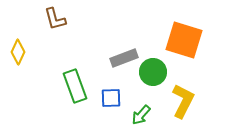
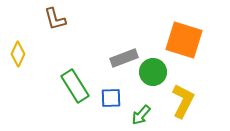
yellow diamond: moved 2 px down
green rectangle: rotated 12 degrees counterclockwise
